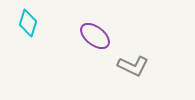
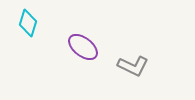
purple ellipse: moved 12 px left, 11 px down
